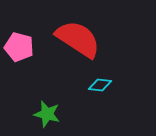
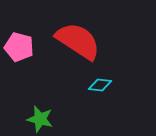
red semicircle: moved 2 px down
green star: moved 7 px left, 5 px down
